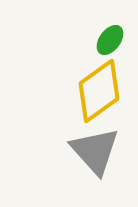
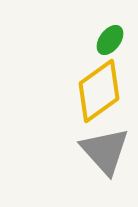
gray triangle: moved 10 px right
